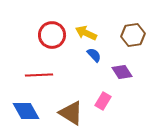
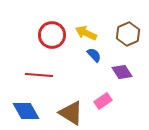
brown hexagon: moved 5 px left, 1 px up; rotated 15 degrees counterclockwise
red line: rotated 8 degrees clockwise
pink rectangle: rotated 24 degrees clockwise
